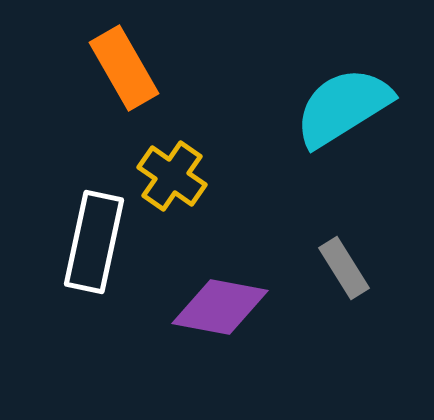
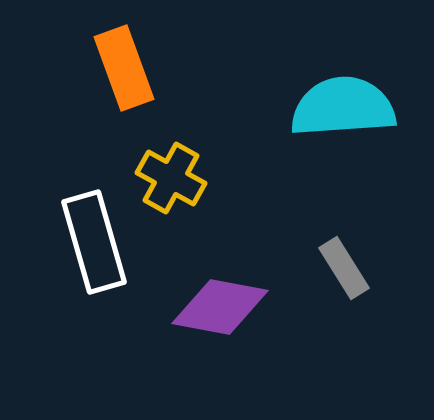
orange rectangle: rotated 10 degrees clockwise
cyan semicircle: rotated 28 degrees clockwise
yellow cross: moved 1 px left, 2 px down; rotated 6 degrees counterclockwise
white rectangle: rotated 28 degrees counterclockwise
